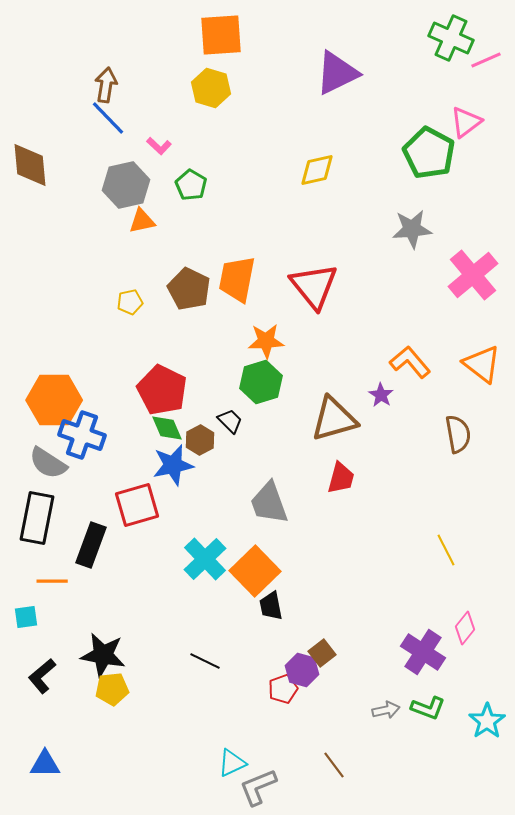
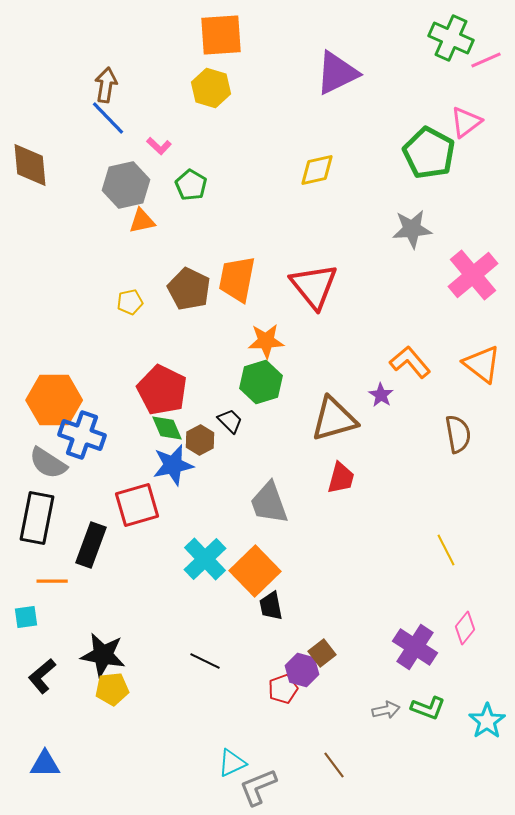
purple cross at (423, 652): moved 8 px left, 5 px up
